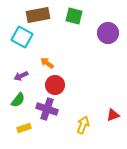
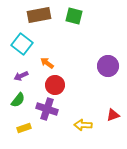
brown rectangle: moved 1 px right
purple circle: moved 33 px down
cyan square: moved 7 px down; rotated 10 degrees clockwise
yellow arrow: rotated 108 degrees counterclockwise
